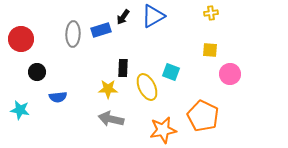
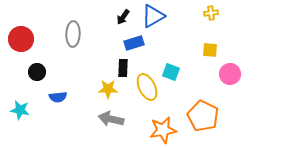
blue rectangle: moved 33 px right, 13 px down
